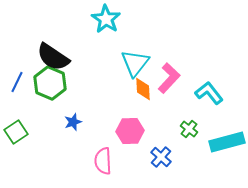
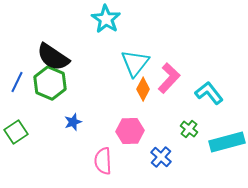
orange diamond: rotated 30 degrees clockwise
